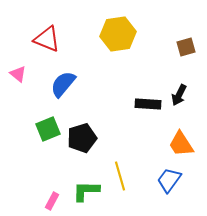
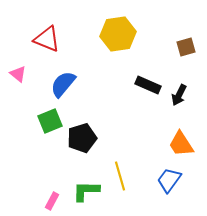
black rectangle: moved 19 px up; rotated 20 degrees clockwise
green square: moved 2 px right, 8 px up
